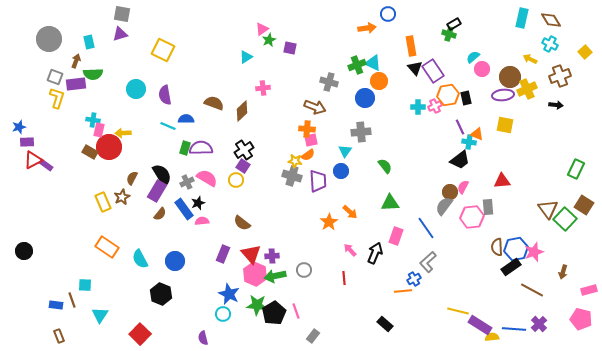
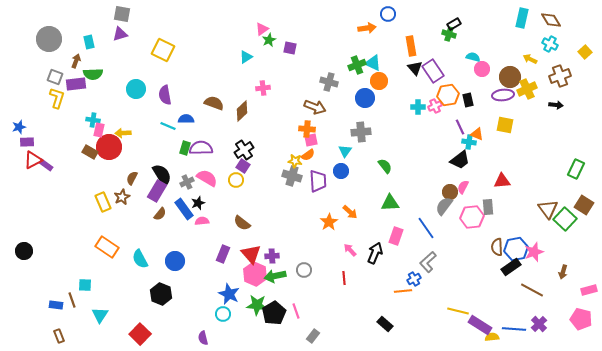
cyan semicircle at (473, 57): rotated 56 degrees clockwise
black rectangle at (466, 98): moved 2 px right, 2 px down
